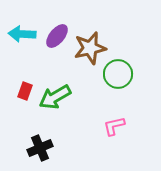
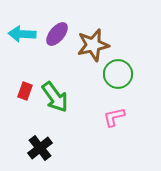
purple ellipse: moved 2 px up
brown star: moved 3 px right, 3 px up
green arrow: rotated 96 degrees counterclockwise
pink L-shape: moved 9 px up
black cross: rotated 15 degrees counterclockwise
